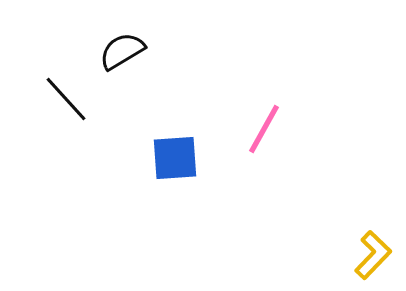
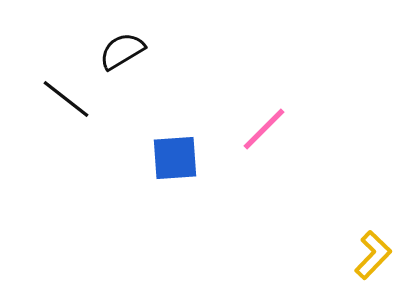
black line: rotated 10 degrees counterclockwise
pink line: rotated 16 degrees clockwise
